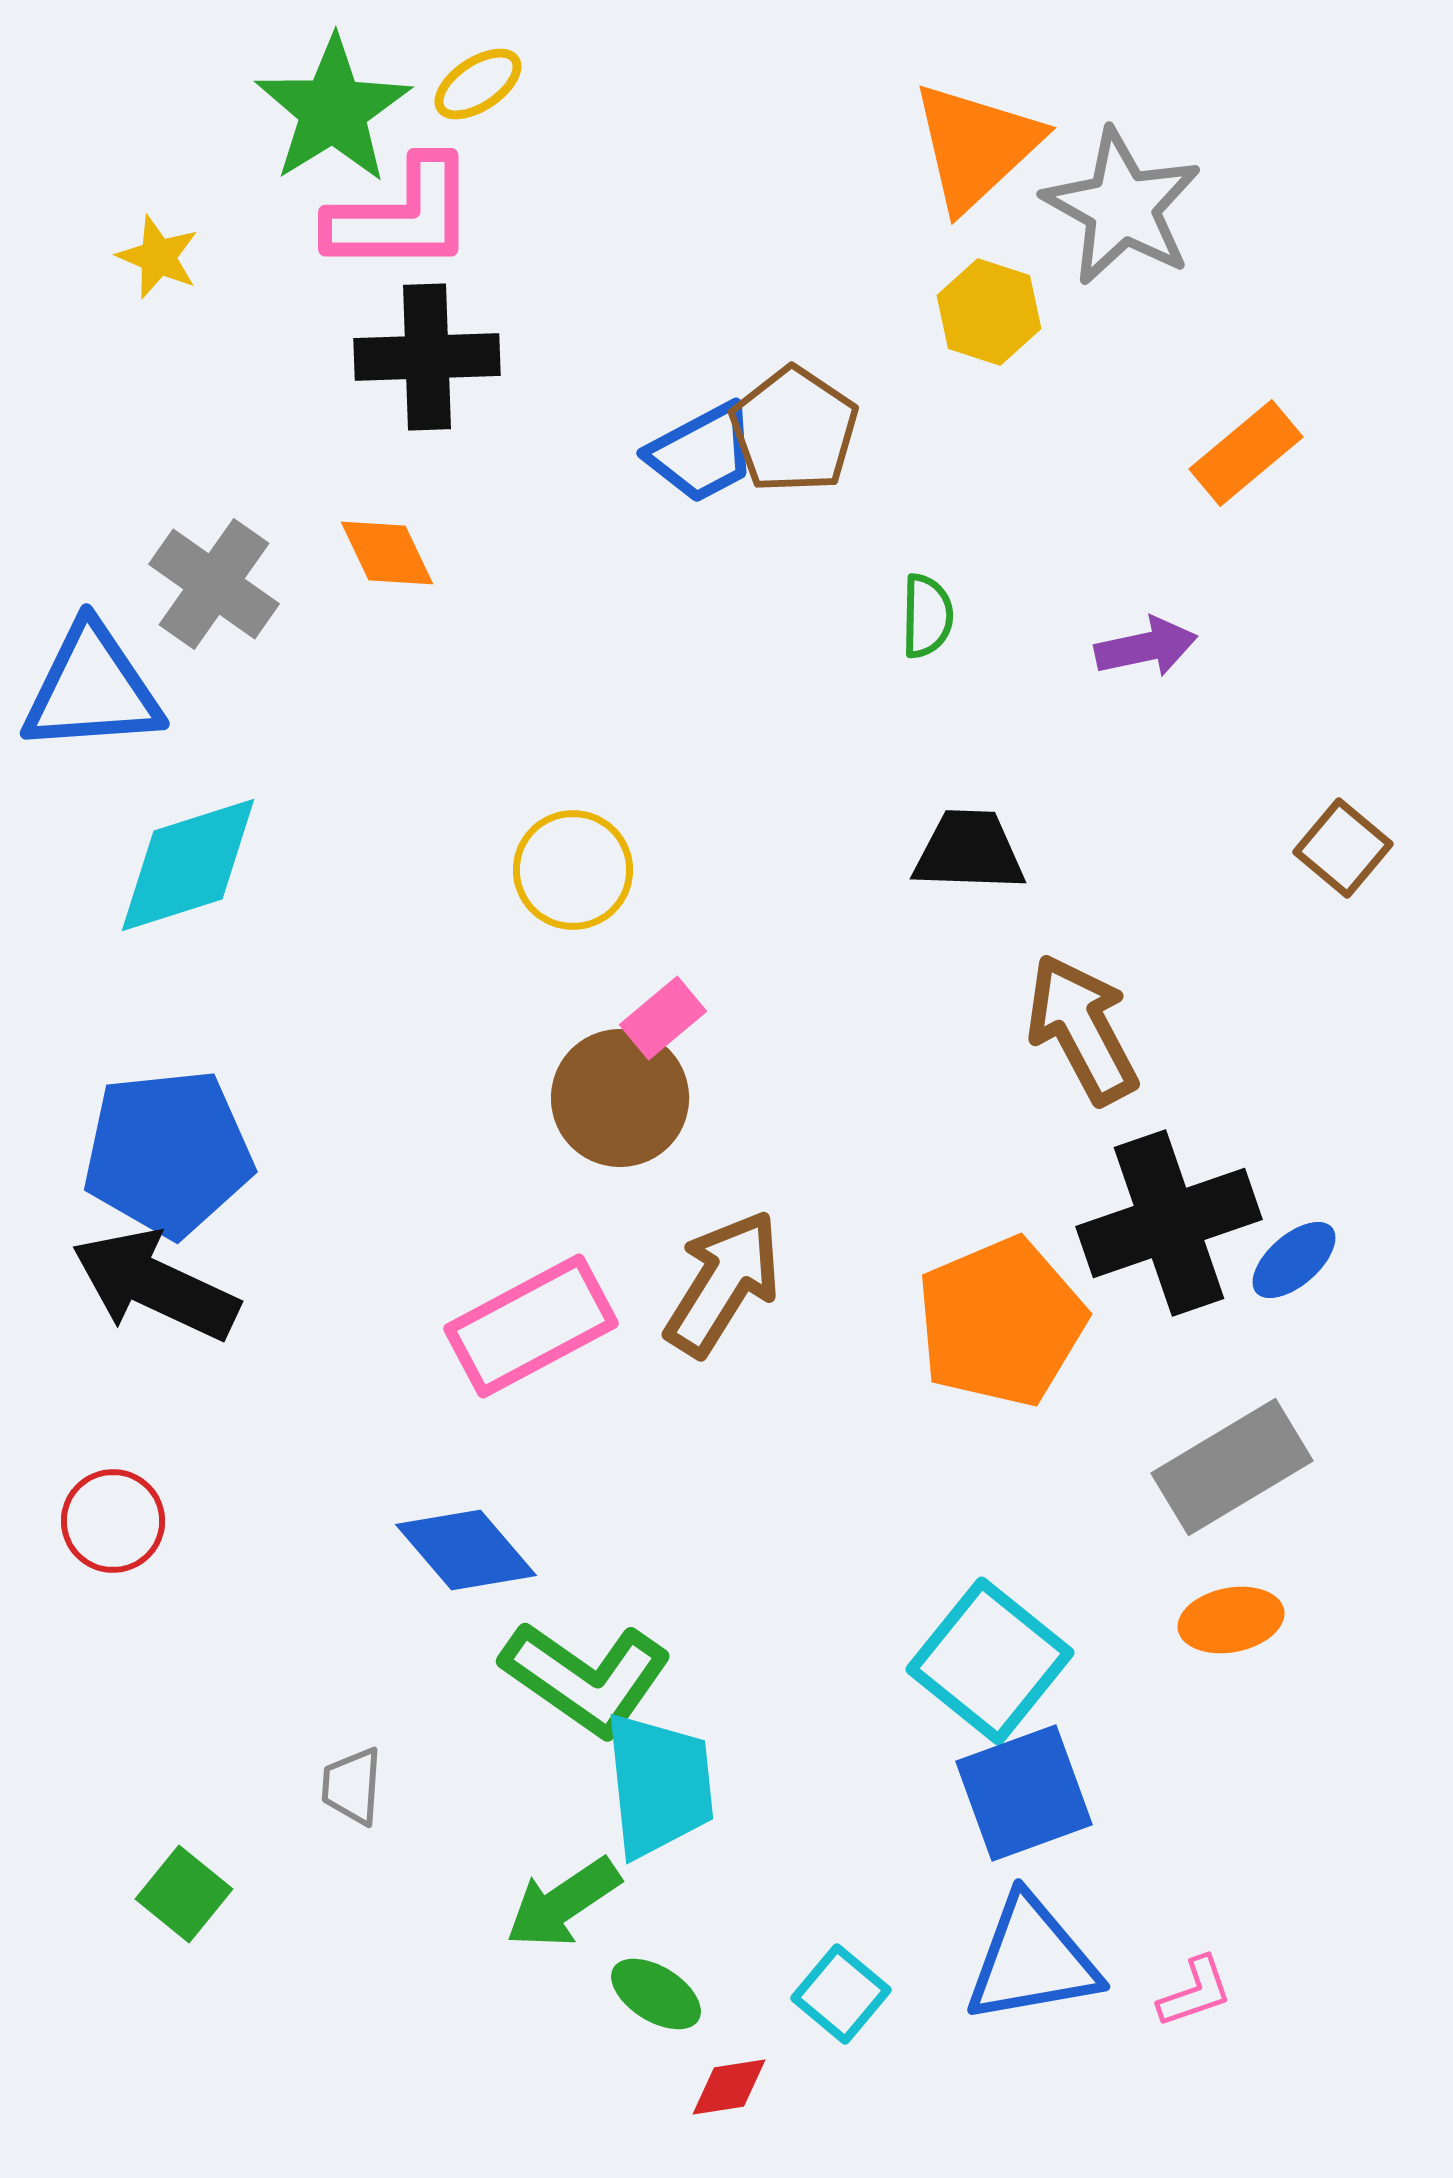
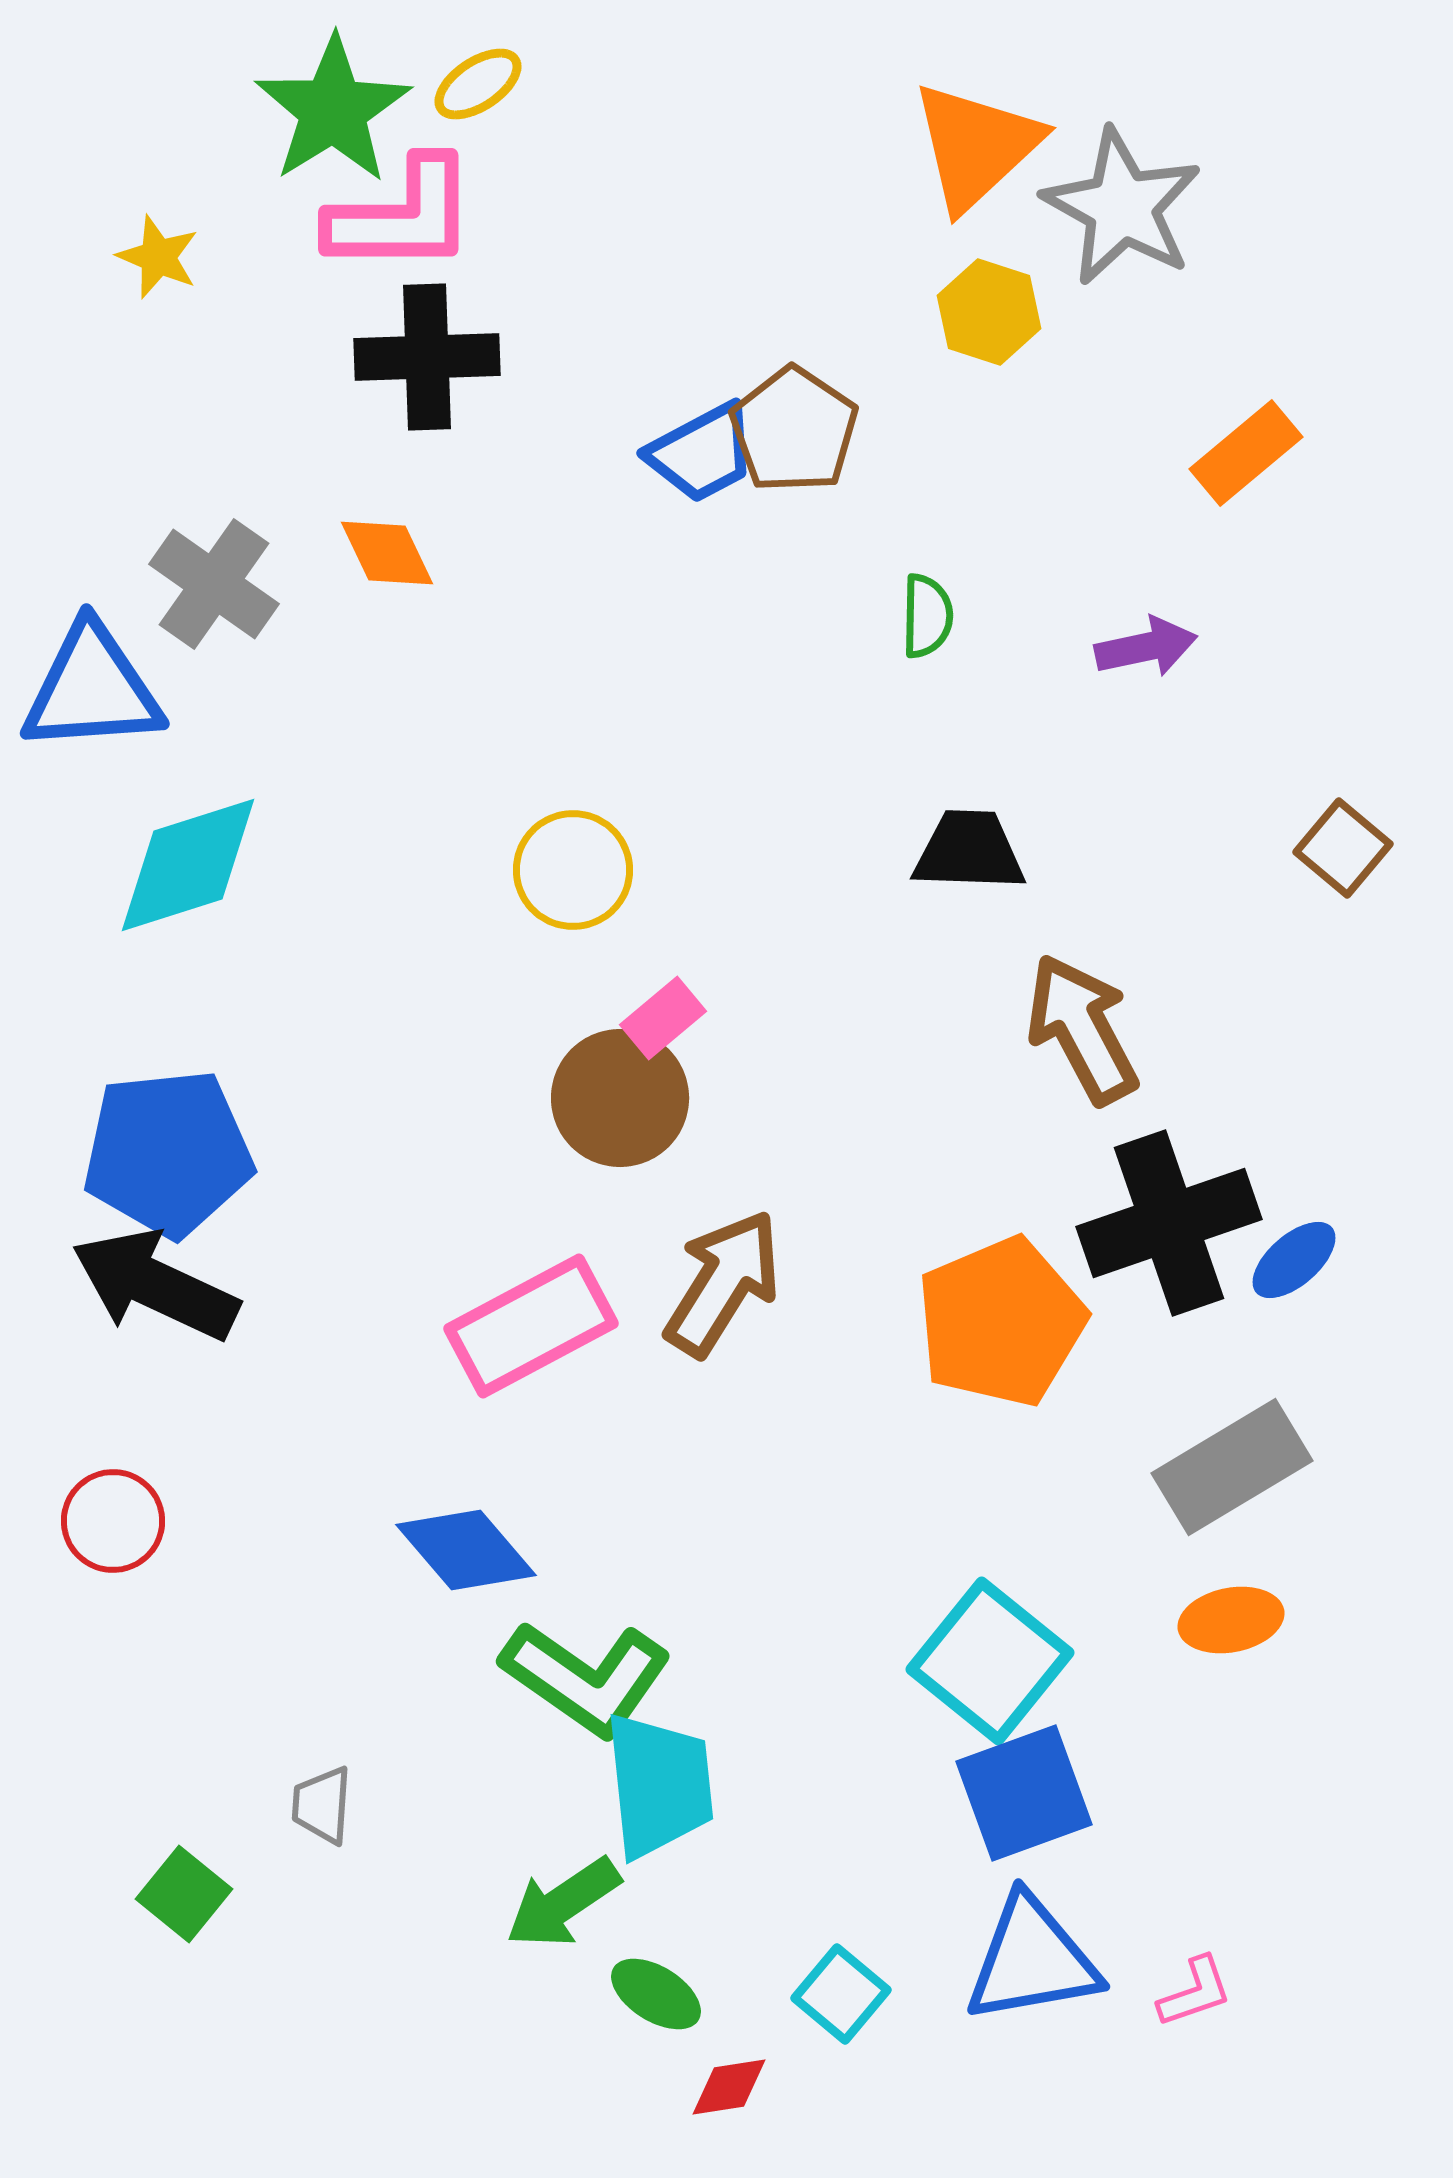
gray trapezoid at (352, 1786): moved 30 px left, 19 px down
